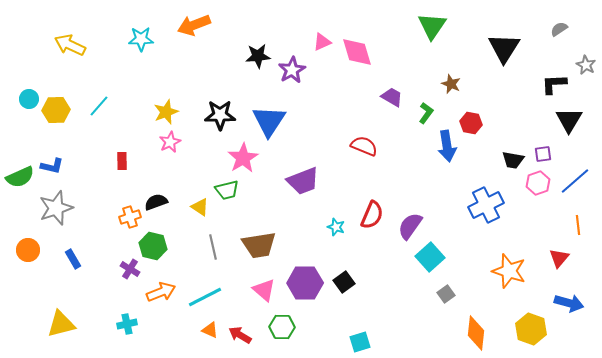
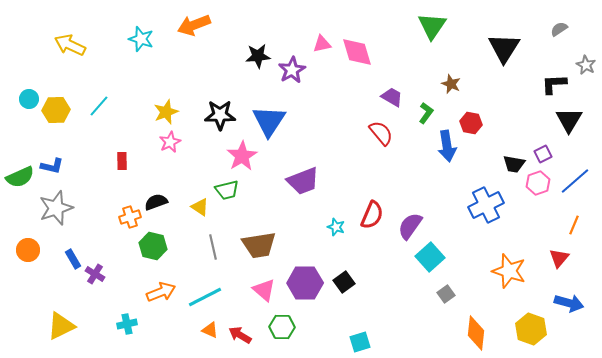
cyan star at (141, 39): rotated 20 degrees clockwise
pink triangle at (322, 42): moved 2 px down; rotated 12 degrees clockwise
red semicircle at (364, 146): moved 17 px right, 13 px up; rotated 28 degrees clockwise
purple square at (543, 154): rotated 18 degrees counterclockwise
pink star at (243, 158): moved 1 px left, 2 px up
black trapezoid at (513, 160): moved 1 px right, 4 px down
orange line at (578, 225): moved 4 px left; rotated 30 degrees clockwise
purple cross at (130, 269): moved 35 px left, 5 px down
yellow triangle at (61, 324): moved 2 px down; rotated 12 degrees counterclockwise
